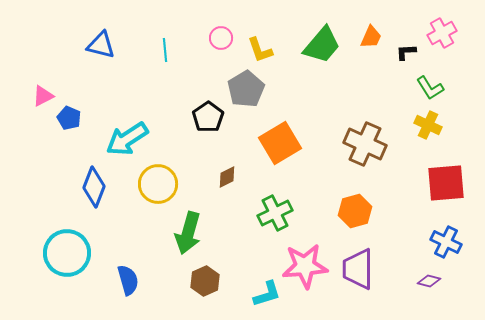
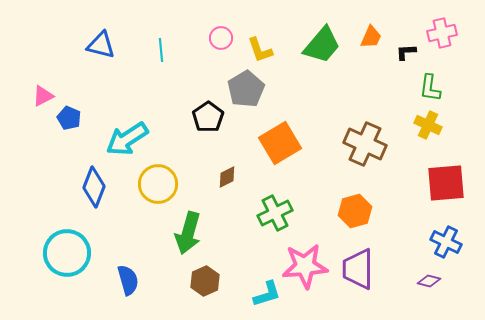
pink cross: rotated 16 degrees clockwise
cyan line: moved 4 px left
green L-shape: rotated 40 degrees clockwise
